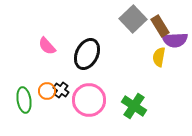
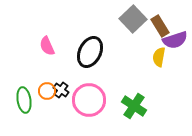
purple semicircle: rotated 15 degrees counterclockwise
pink semicircle: rotated 18 degrees clockwise
black ellipse: moved 3 px right, 2 px up
